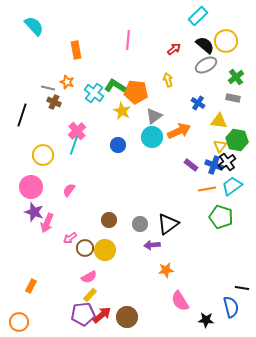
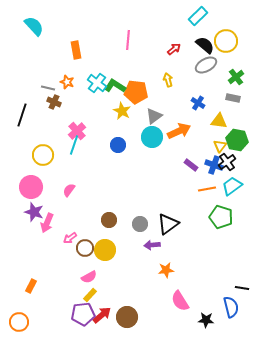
cyan cross at (94, 93): moved 3 px right, 10 px up
